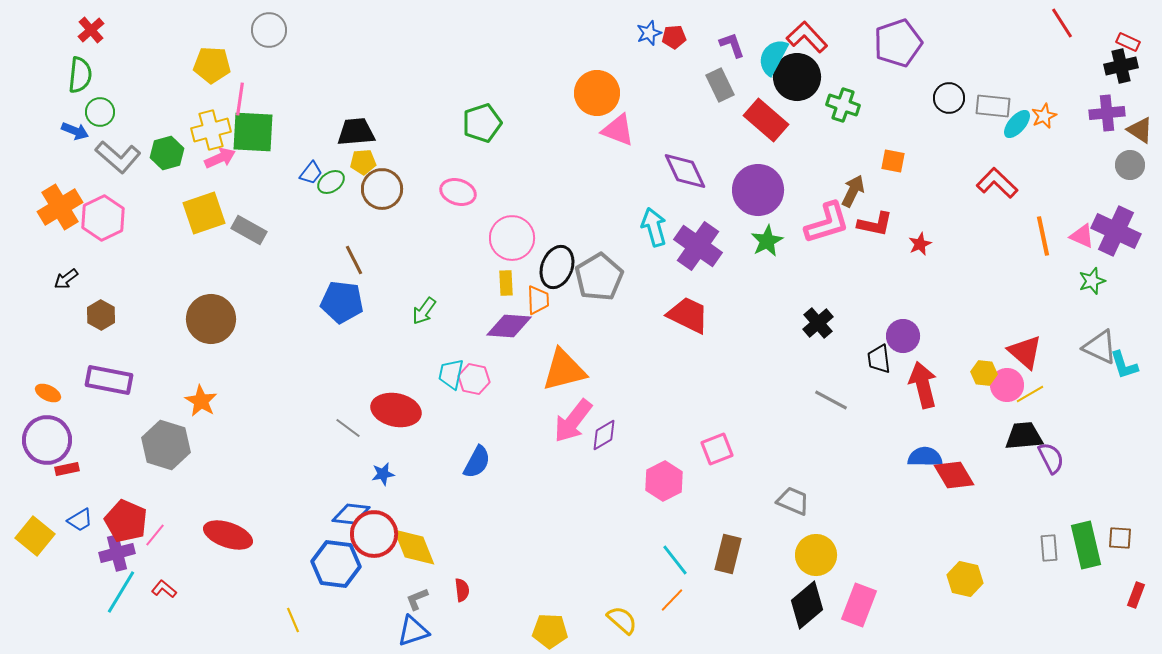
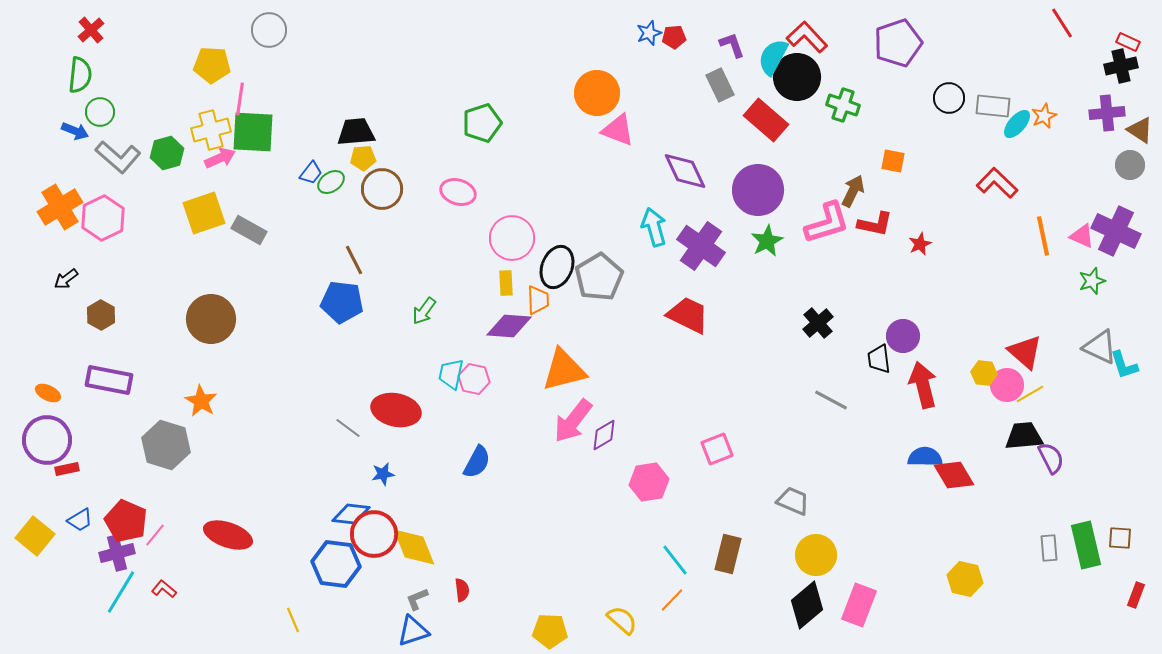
yellow pentagon at (363, 162): moved 4 px up
purple cross at (698, 246): moved 3 px right
pink hexagon at (664, 481): moved 15 px left, 1 px down; rotated 18 degrees clockwise
